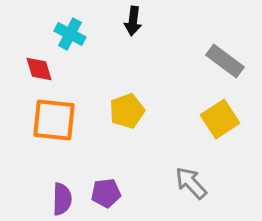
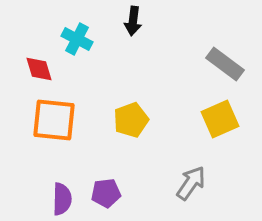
cyan cross: moved 7 px right, 5 px down
gray rectangle: moved 3 px down
yellow pentagon: moved 4 px right, 9 px down
yellow square: rotated 9 degrees clockwise
gray arrow: rotated 78 degrees clockwise
